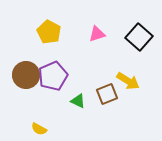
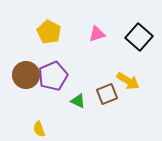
yellow semicircle: rotated 42 degrees clockwise
